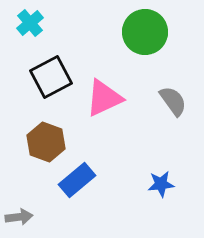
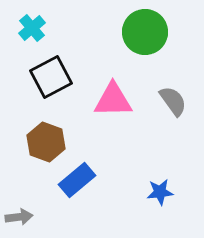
cyan cross: moved 2 px right, 5 px down
pink triangle: moved 9 px right, 2 px down; rotated 24 degrees clockwise
blue star: moved 1 px left, 8 px down
